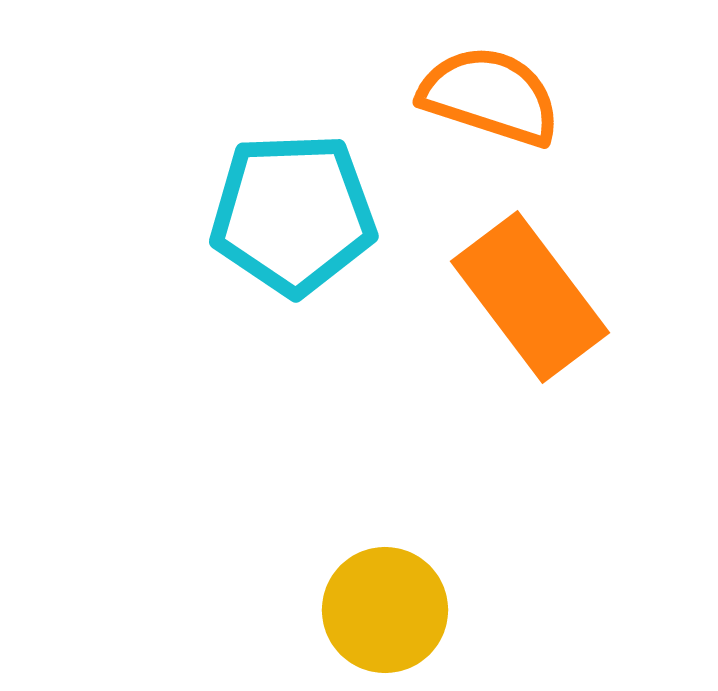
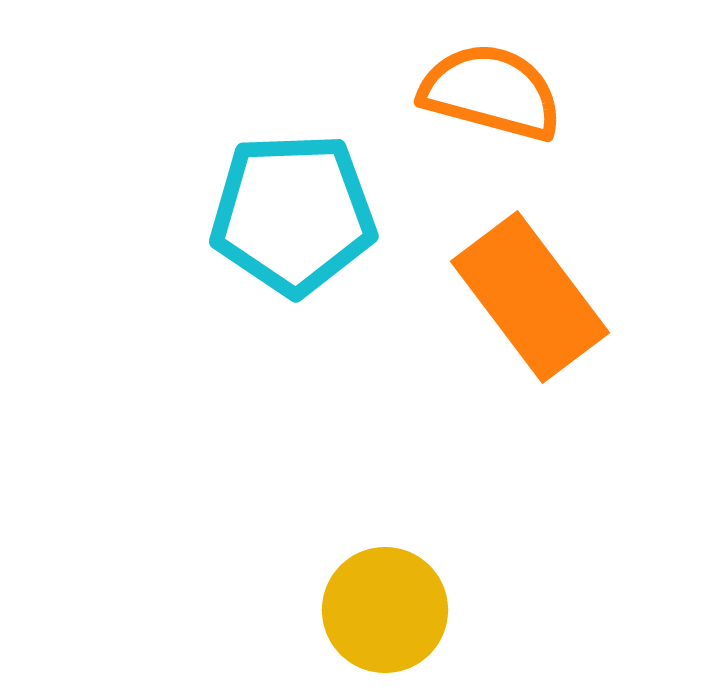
orange semicircle: moved 1 px right, 4 px up; rotated 3 degrees counterclockwise
